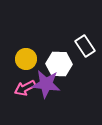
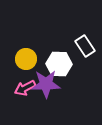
purple star: rotated 8 degrees counterclockwise
